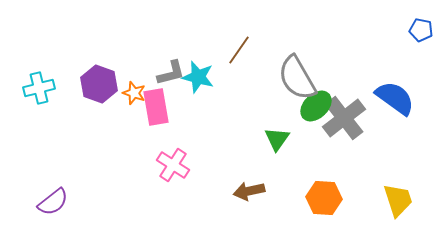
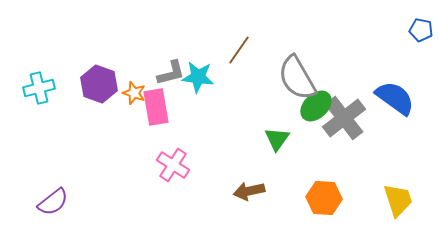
cyan star: rotated 8 degrees counterclockwise
